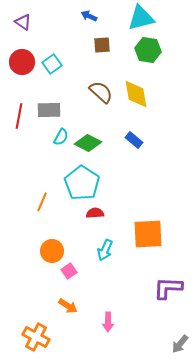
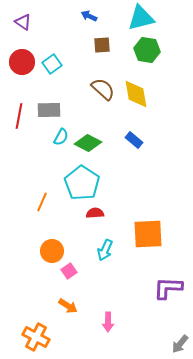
green hexagon: moved 1 px left
brown semicircle: moved 2 px right, 3 px up
